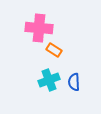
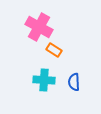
pink cross: moved 1 px up; rotated 24 degrees clockwise
cyan cross: moved 5 px left; rotated 25 degrees clockwise
